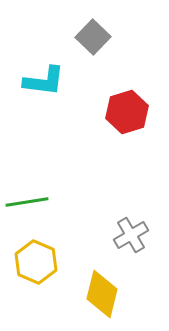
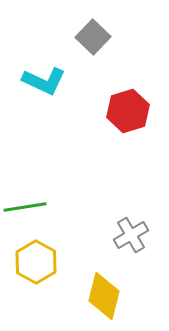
cyan L-shape: rotated 18 degrees clockwise
red hexagon: moved 1 px right, 1 px up
green line: moved 2 px left, 5 px down
yellow hexagon: rotated 6 degrees clockwise
yellow diamond: moved 2 px right, 2 px down
